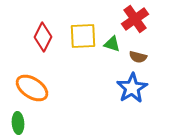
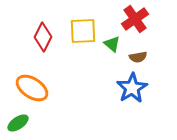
yellow square: moved 5 px up
green triangle: rotated 24 degrees clockwise
brown semicircle: rotated 24 degrees counterclockwise
green ellipse: rotated 60 degrees clockwise
